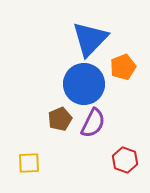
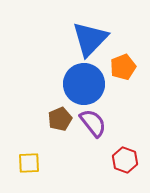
purple semicircle: rotated 64 degrees counterclockwise
